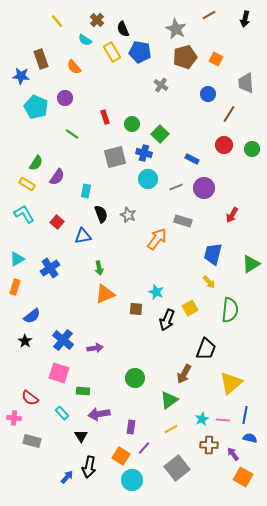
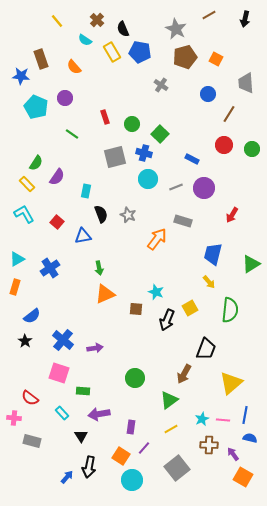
yellow rectangle at (27, 184): rotated 14 degrees clockwise
